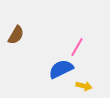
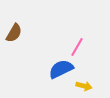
brown semicircle: moved 2 px left, 2 px up
